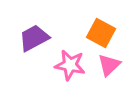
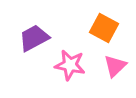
orange square: moved 3 px right, 5 px up
pink triangle: moved 6 px right, 1 px down
